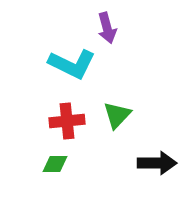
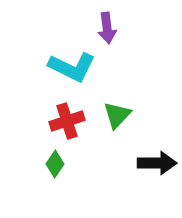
purple arrow: rotated 8 degrees clockwise
cyan L-shape: moved 3 px down
red cross: rotated 12 degrees counterclockwise
green diamond: rotated 56 degrees counterclockwise
